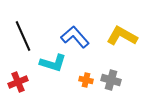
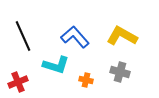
cyan L-shape: moved 3 px right, 2 px down
gray cross: moved 9 px right, 8 px up
